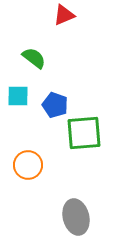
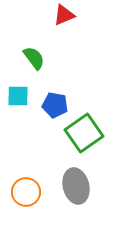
green semicircle: rotated 15 degrees clockwise
blue pentagon: rotated 10 degrees counterclockwise
green square: rotated 30 degrees counterclockwise
orange circle: moved 2 px left, 27 px down
gray ellipse: moved 31 px up
